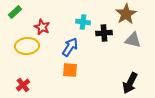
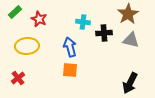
brown star: moved 2 px right
red star: moved 3 px left, 8 px up
gray triangle: moved 2 px left
blue arrow: rotated 48 degrees counterclockwise
red cross: moved 5 px left, 7 px up
